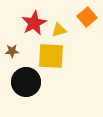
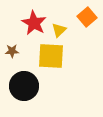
red star: rotated 15 degrees counterclockwise
yellow triangle: rotated 28 degrees counterclockwise
black circle: moved 2 px left, 4 px down
